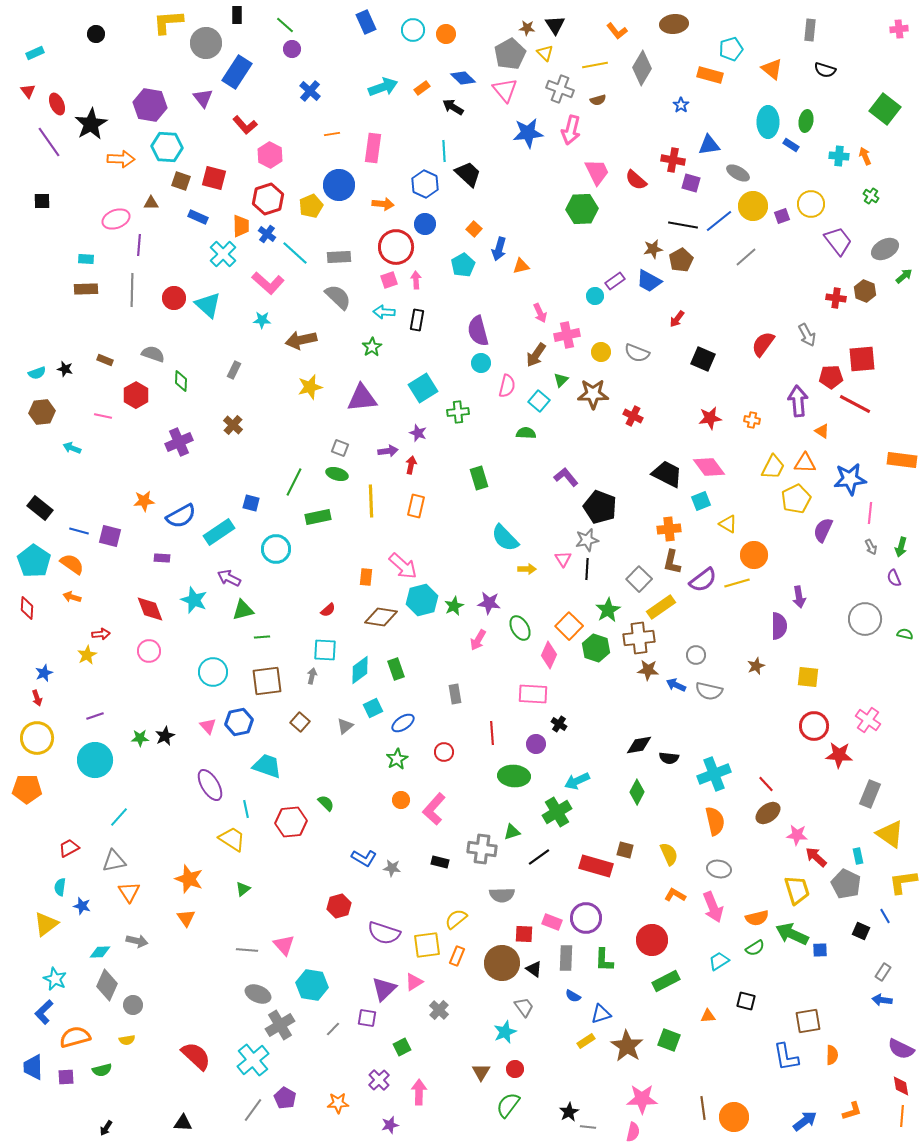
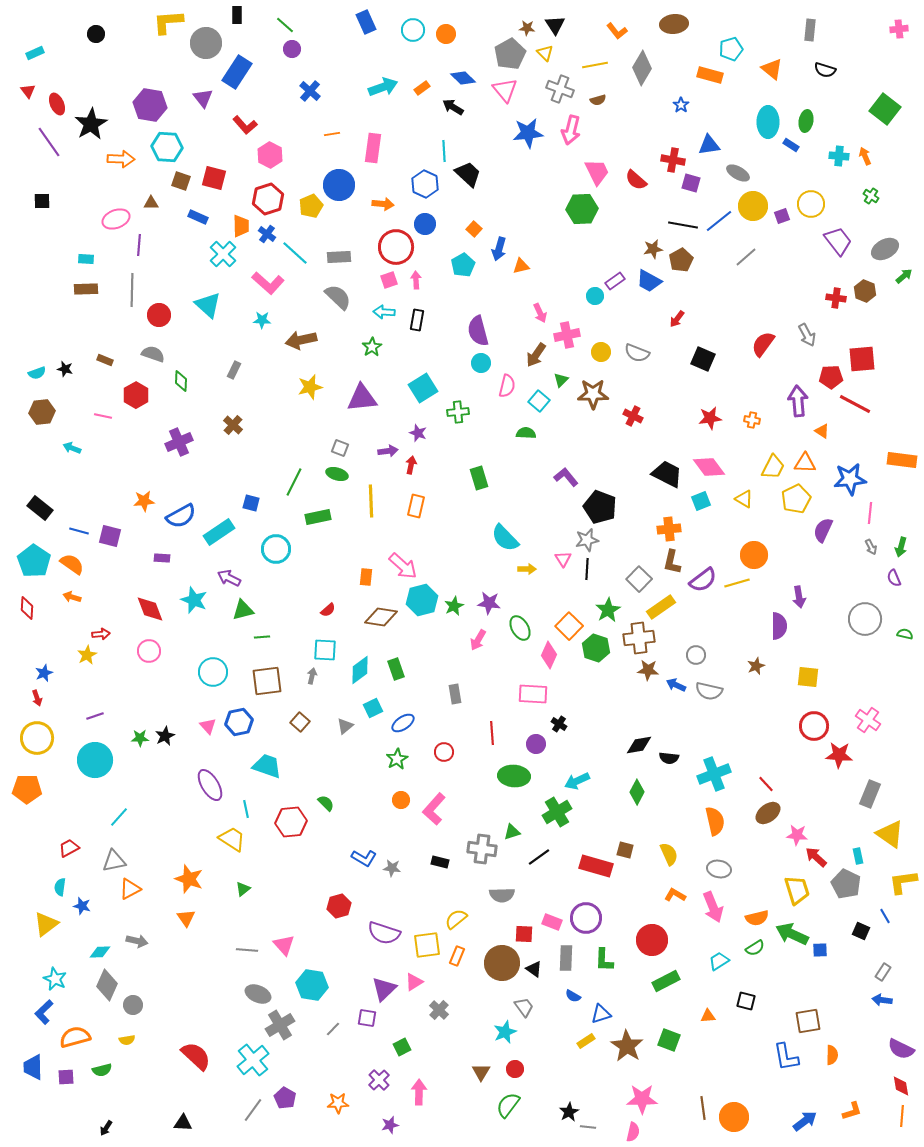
red circle at (174, 298): moved 15 px left, 17 px down
yellow triangle at (728, 524): moved 16 px right, 25 px up
orange triangle at (129, 892): moved 1 px right, 3 px up; rotated 35 degrees clockwise
